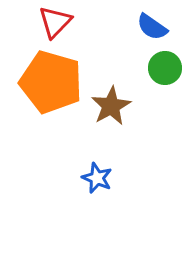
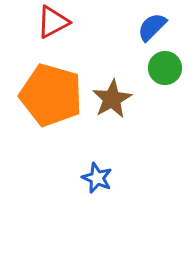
red triangle: moved 2 px left; rotated 18 degrees clockwise
blue semicircle: rotated 100 degrees clockwise
orange pentagon: moved 13 px down
brown star: moved 1 px right, 7 px up
